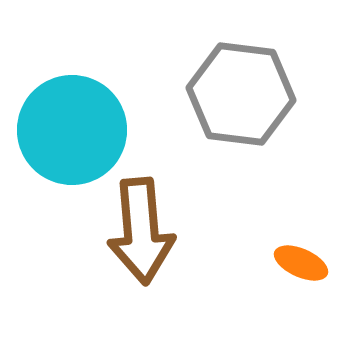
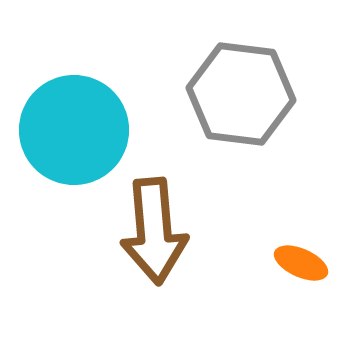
cyan circle: moved 2 px right
brown arrow: moved 13 px right
